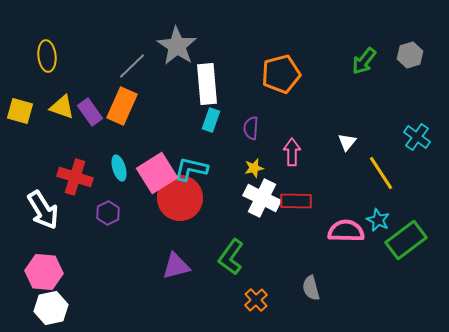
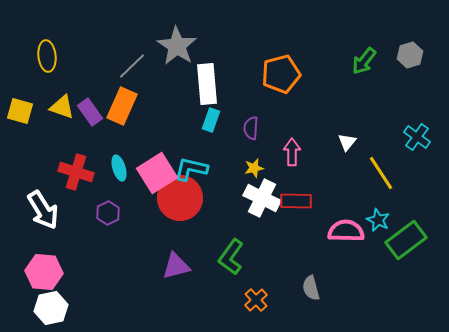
red cross: moved 1 px right, 5 px up
